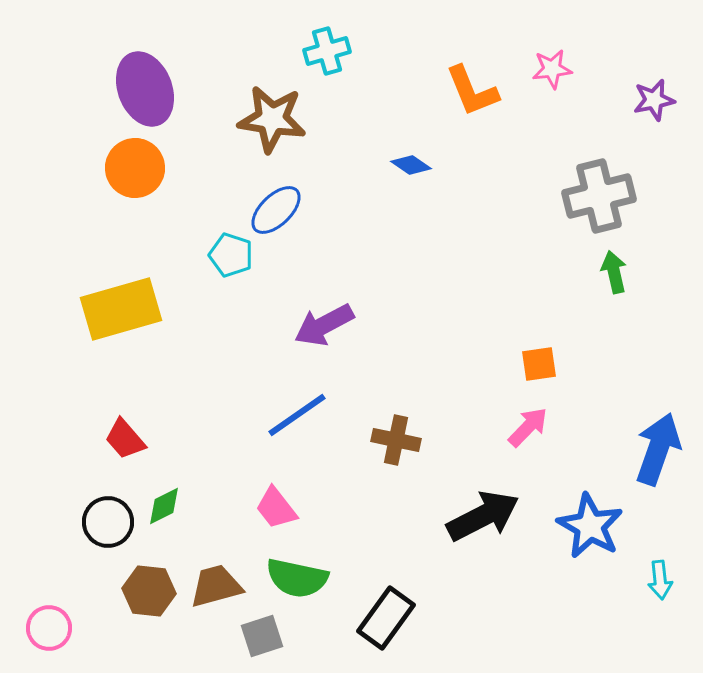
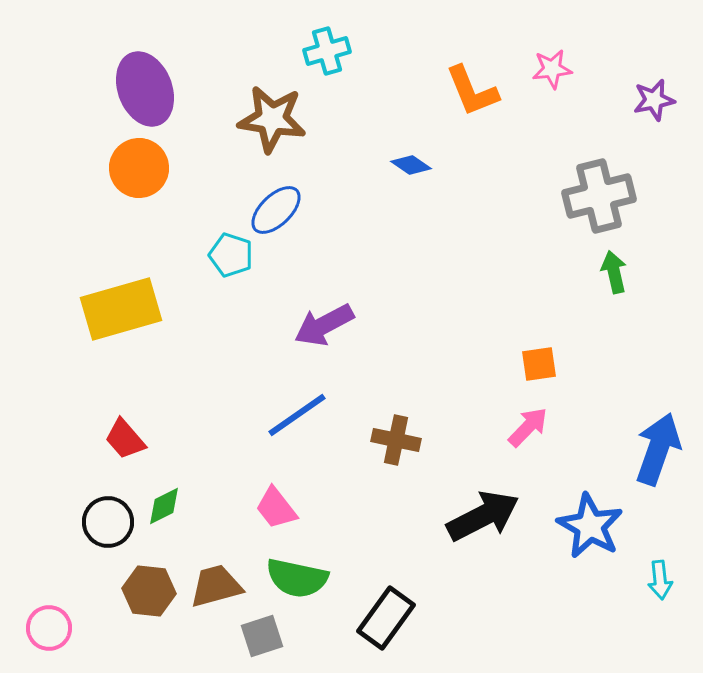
orange circle: moved 4 px right
